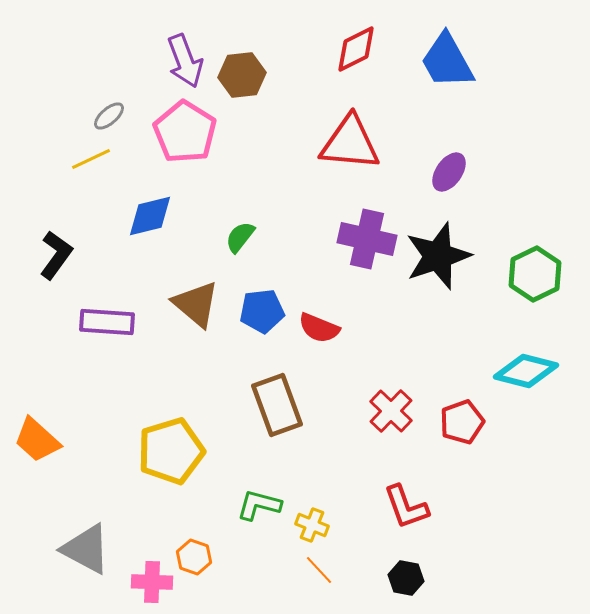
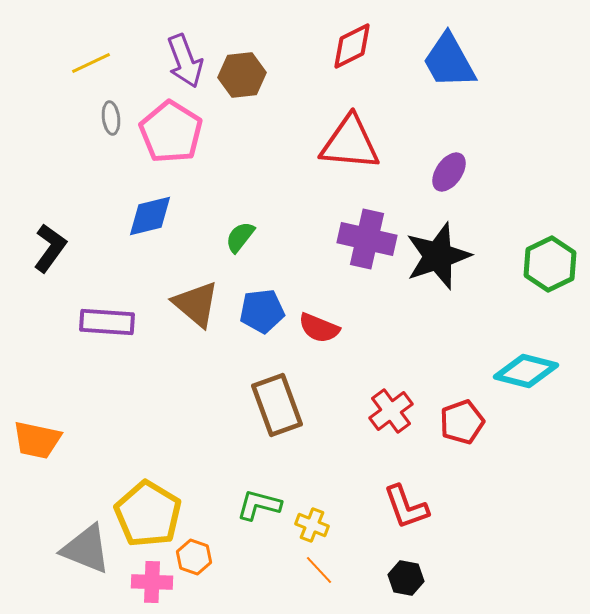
red diamond: moved 4 px left, 3 px up
blue trapezoid: moved 2 px right
gray ellipse: moved 2 px right, 2 px down; rotated 56 degrees counterclockwise
pink pentagon: moved 14 px left
yellow line: moved 96 px up
black L-shape: moved 6 px left, 7 px up
green hexagon: moved 15 px right, 10 px up
red cross: rotated 9 degrees clockwise
orange trapezoid: rotated 30 degrees counterclockwise
yellow pentagon: moved 23 px left, 63 px down; rotated 24 degrees counterclockwise
gray triangle: rotated 6 degrees counterclockwise
